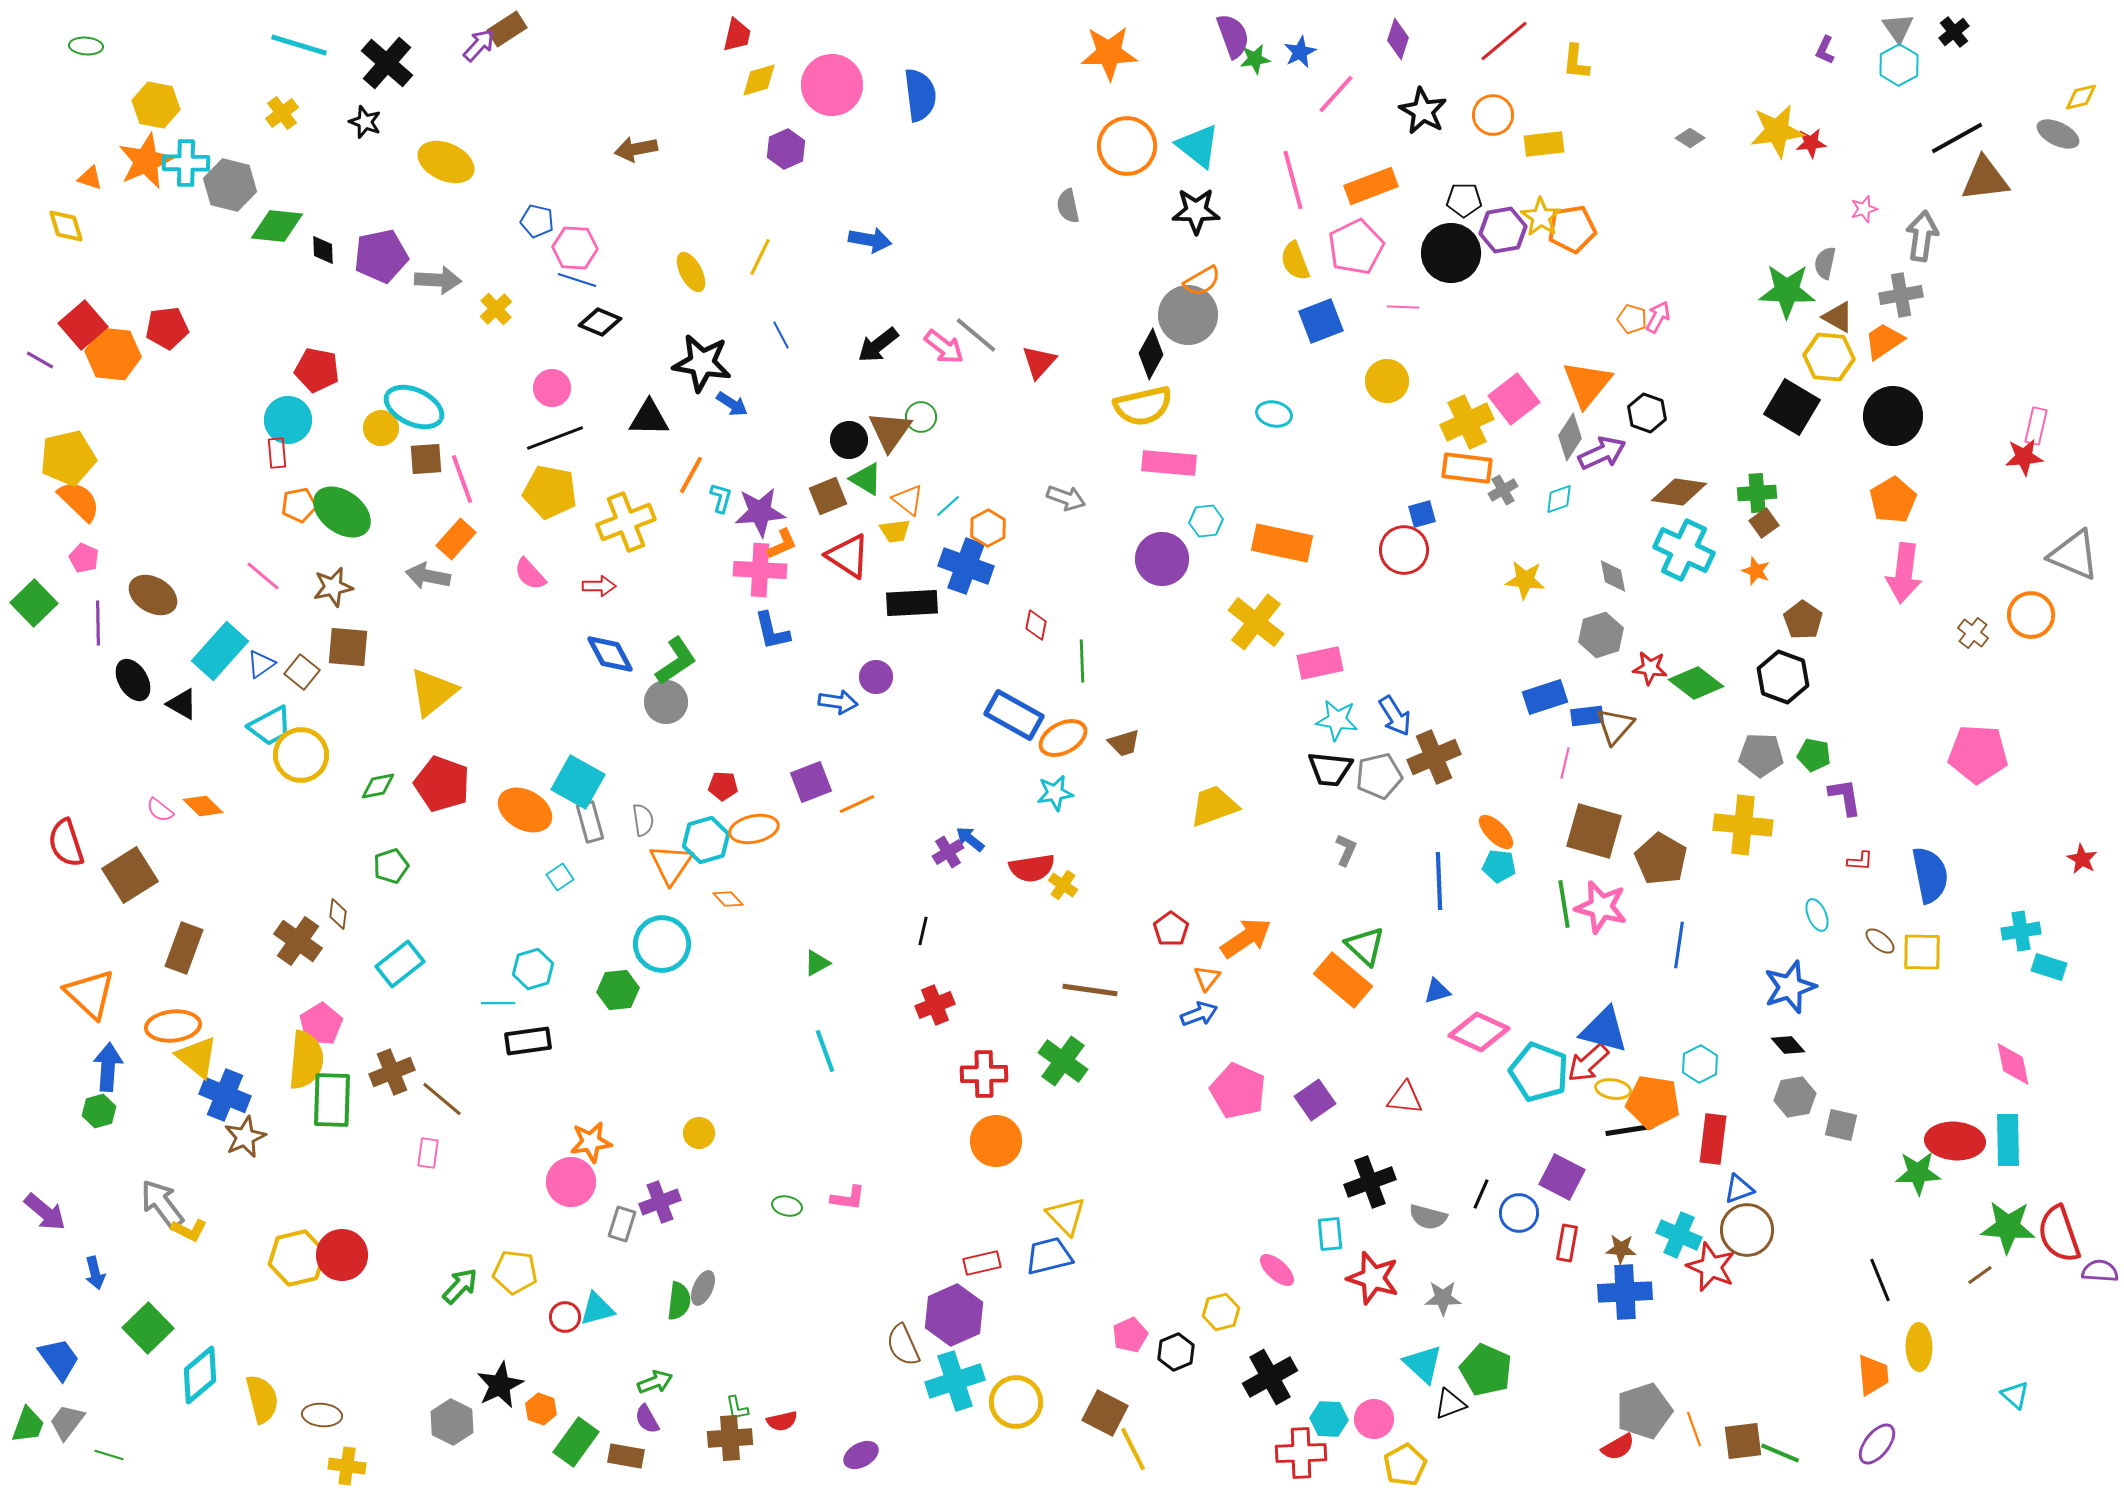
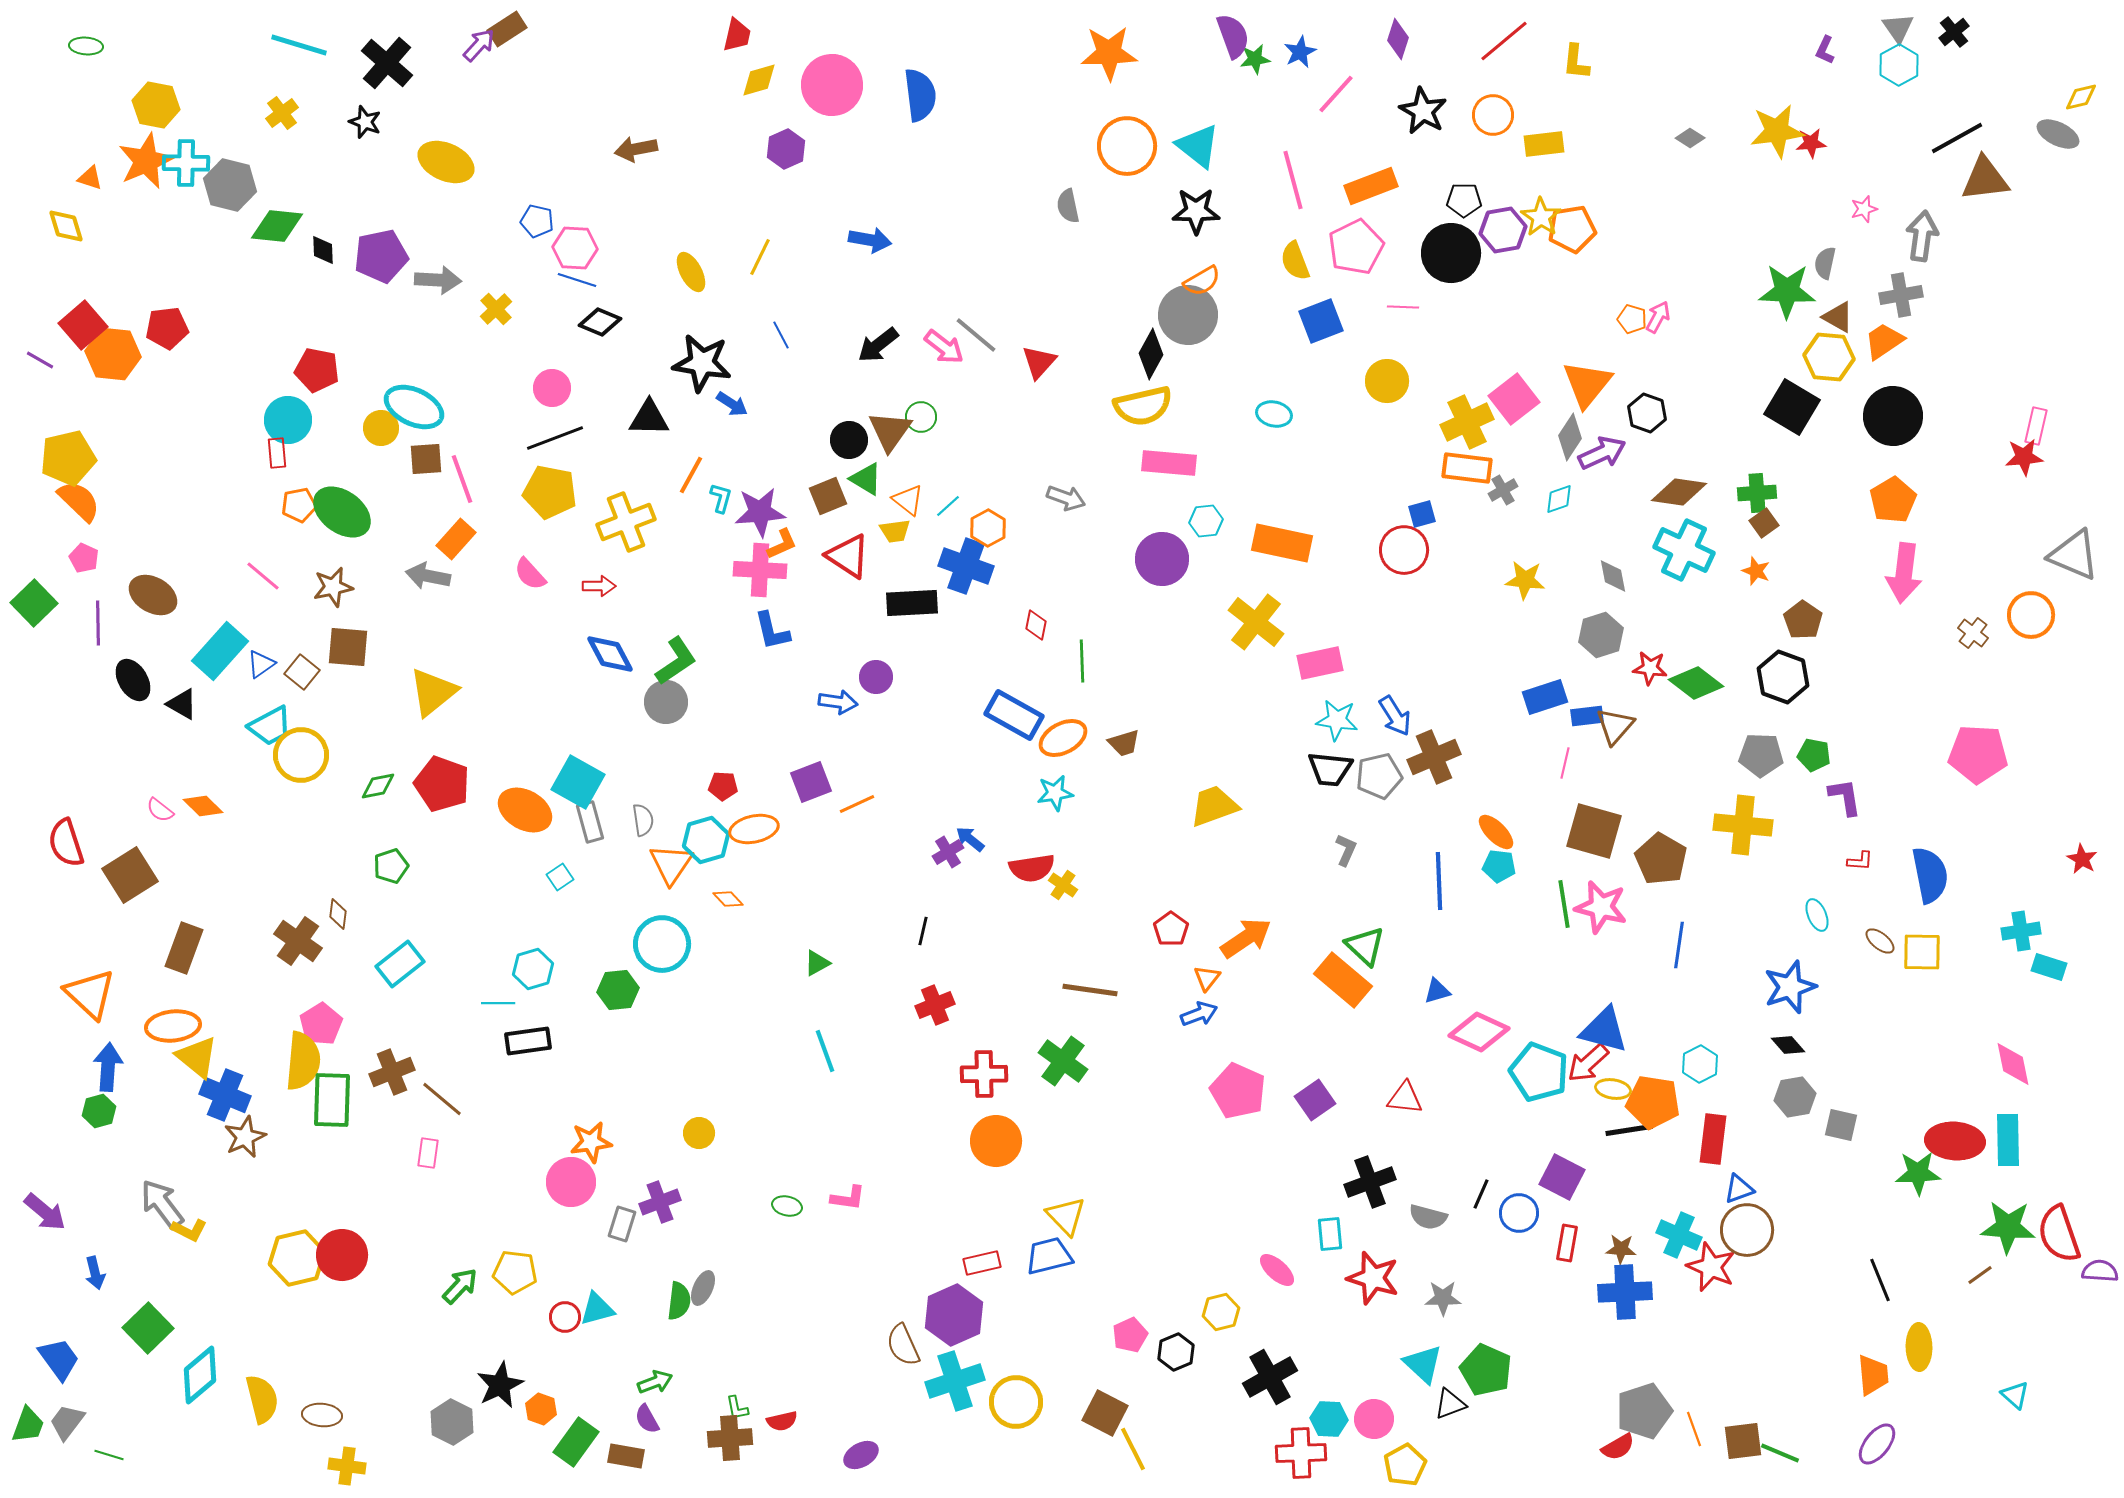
yellow semicircle at (306, 1060): moved 3 px left, 1 px down
